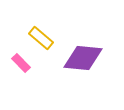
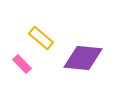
pink rectangle: moved 1 px right, 1 px down
